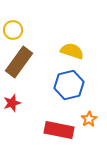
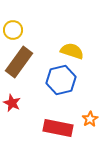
blue hexagon: moved 8 px left, 5 px up
red star: rotated 30 degrees counterclockwise
orange star: moved 1 px right
red rectangle: moved 1 px left, 2 px up
